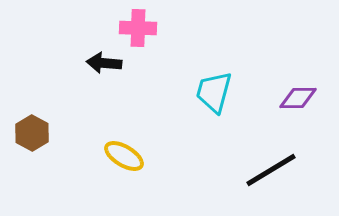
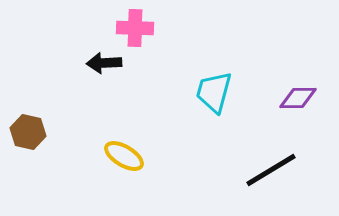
pink cross: moved 3 px left
black arrow: rotated 8 degrees counterclockwise
brown hexagon: moved 4 px left, 1 px up; rotated 16 degrees counterclockwise
